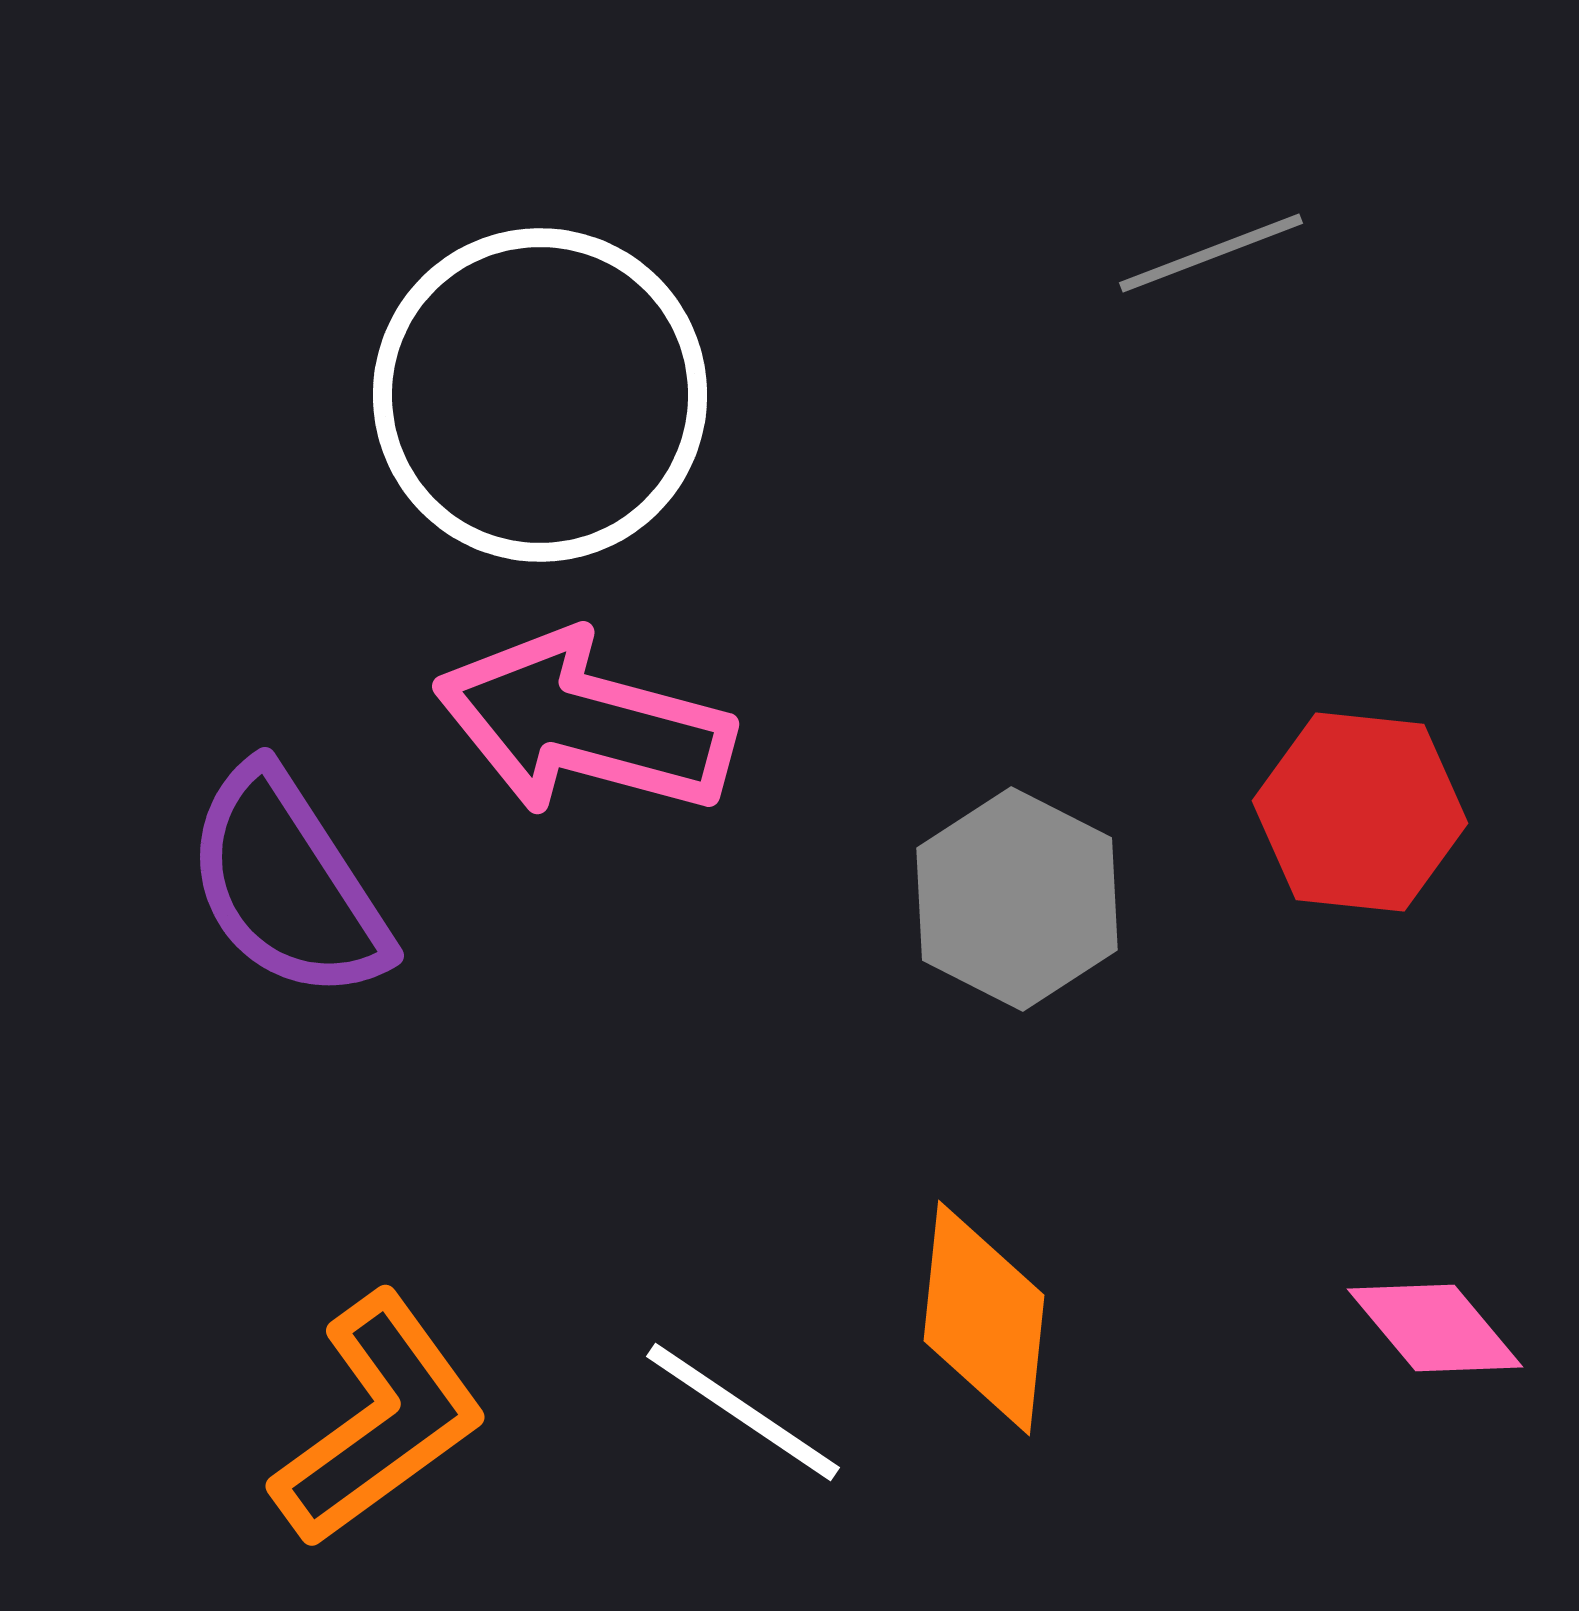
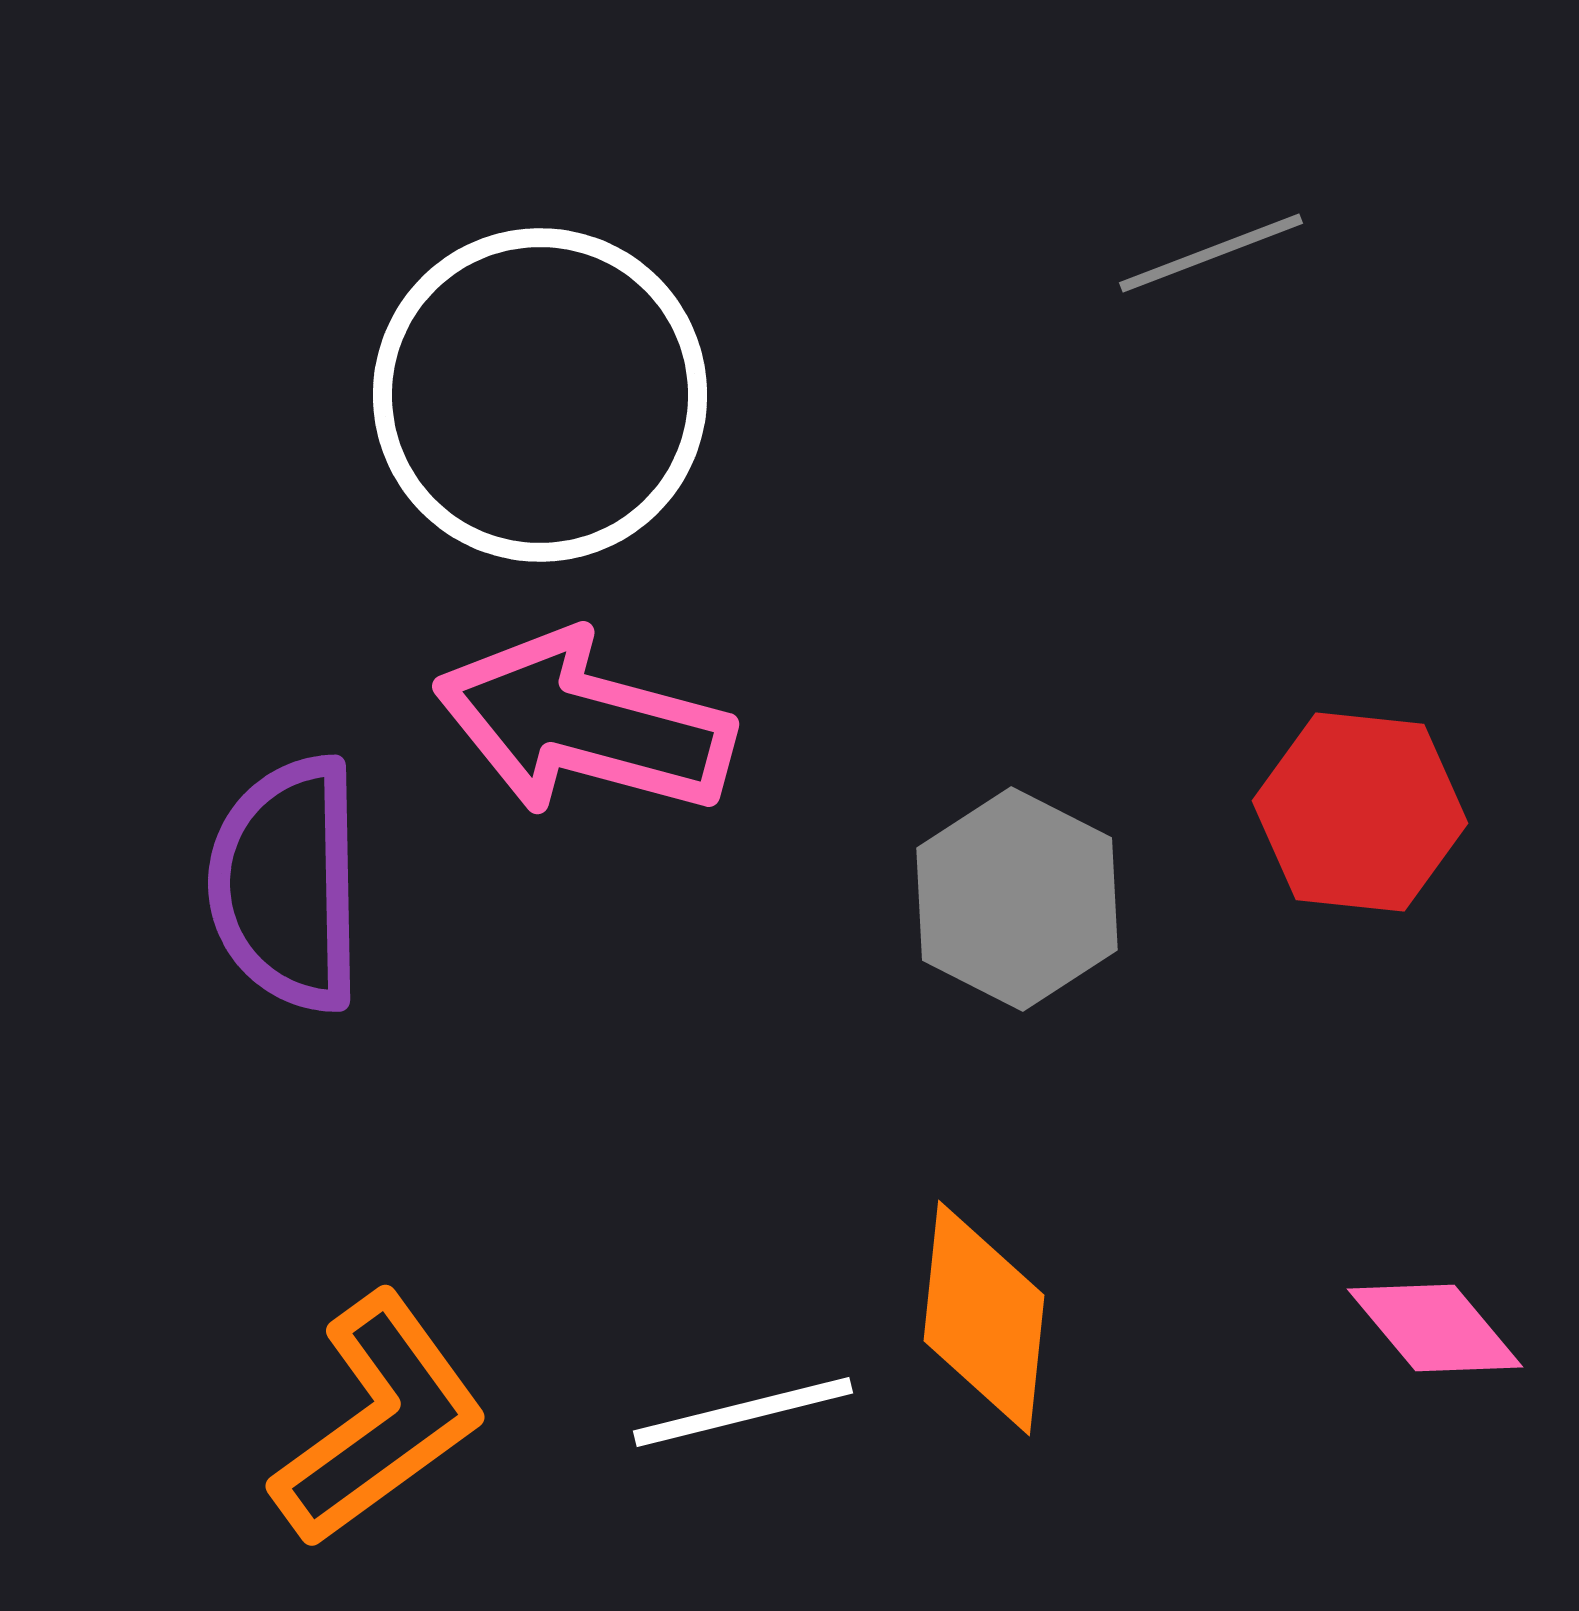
purple semicircle: rotated 32 degrees clockwise
white line: rotated 48 degrees counterclockwise
